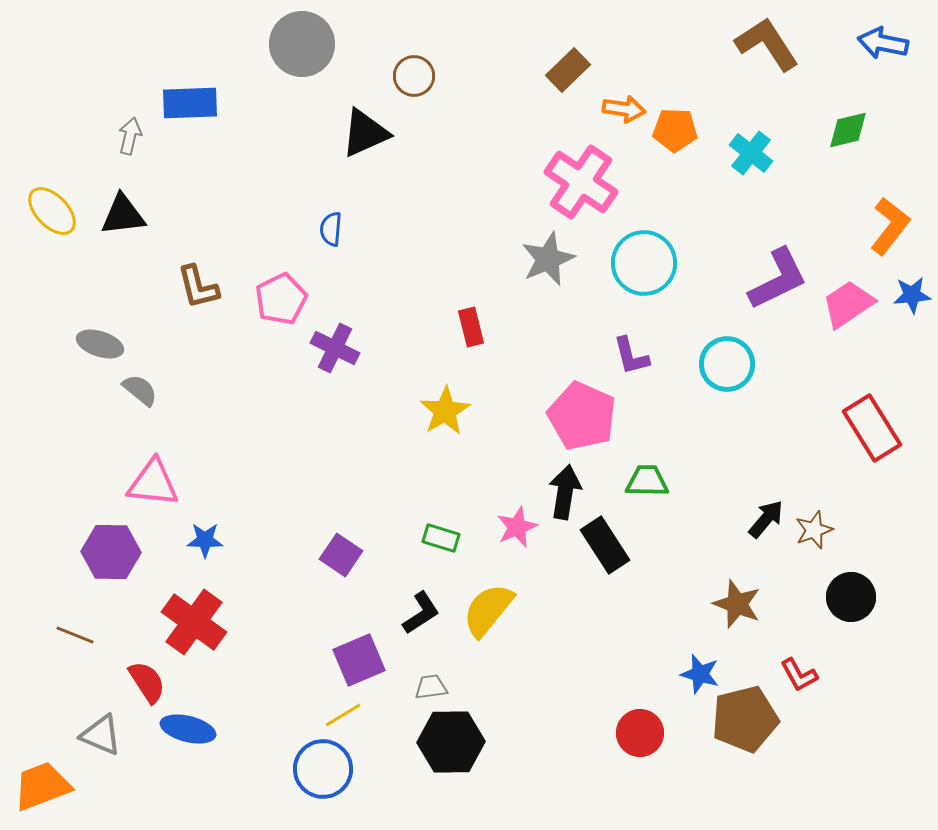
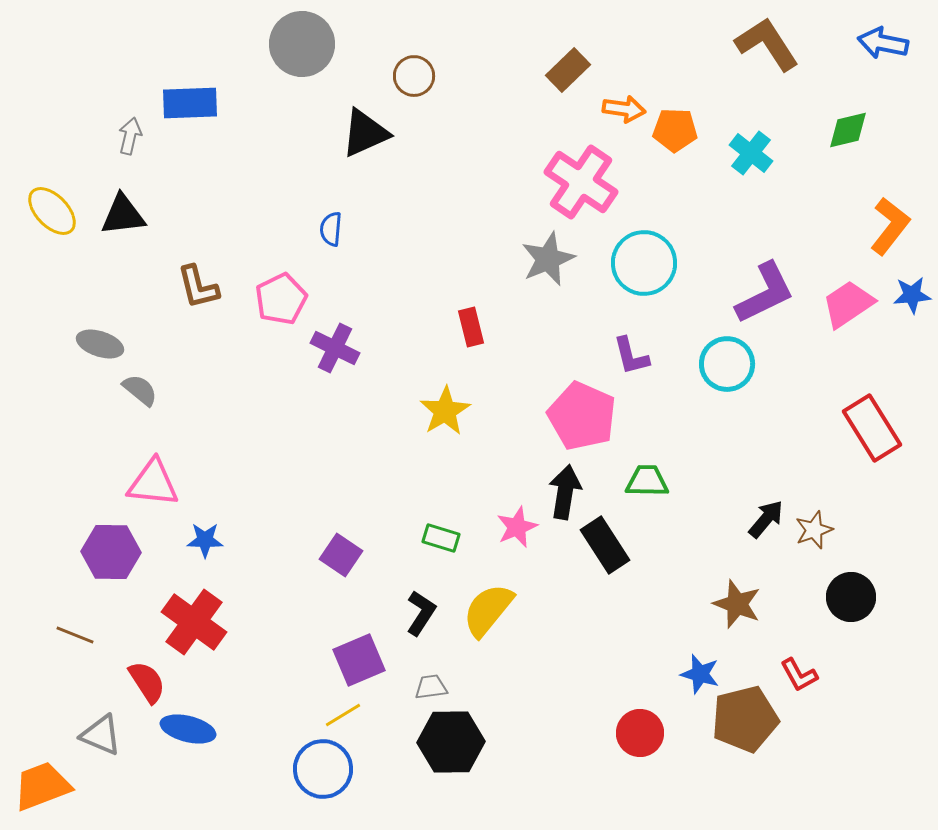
purple L-shape at (778, 279): moved 13 px left, 14 px down
black L-shape at (421, 613): rotated 24 degrees counterclockwise
